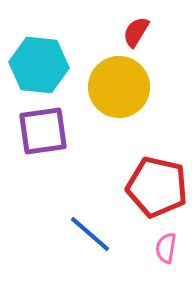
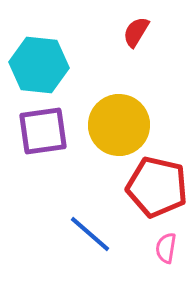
yellow circle: moved 38 px down
